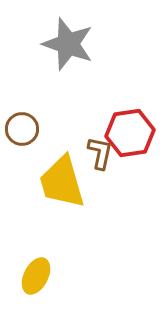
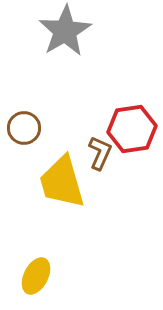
gray star: moved 3 px left, 13 px up; rotated 22 degrees clockwise
brown circle: moved 2 px right, 1 px up
red hexagon: moved 2 px right, 4 px up
brown L-shape: rotated 12 degrees clockwise
